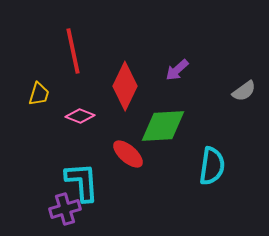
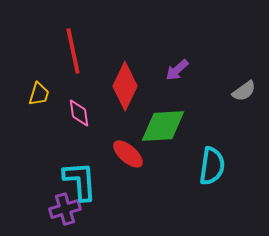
pink diamond: moved 1 px left, 3 px up; rotated 60 degrees clockwise
cyan L-shape: moved 2 px left, 1 px up
